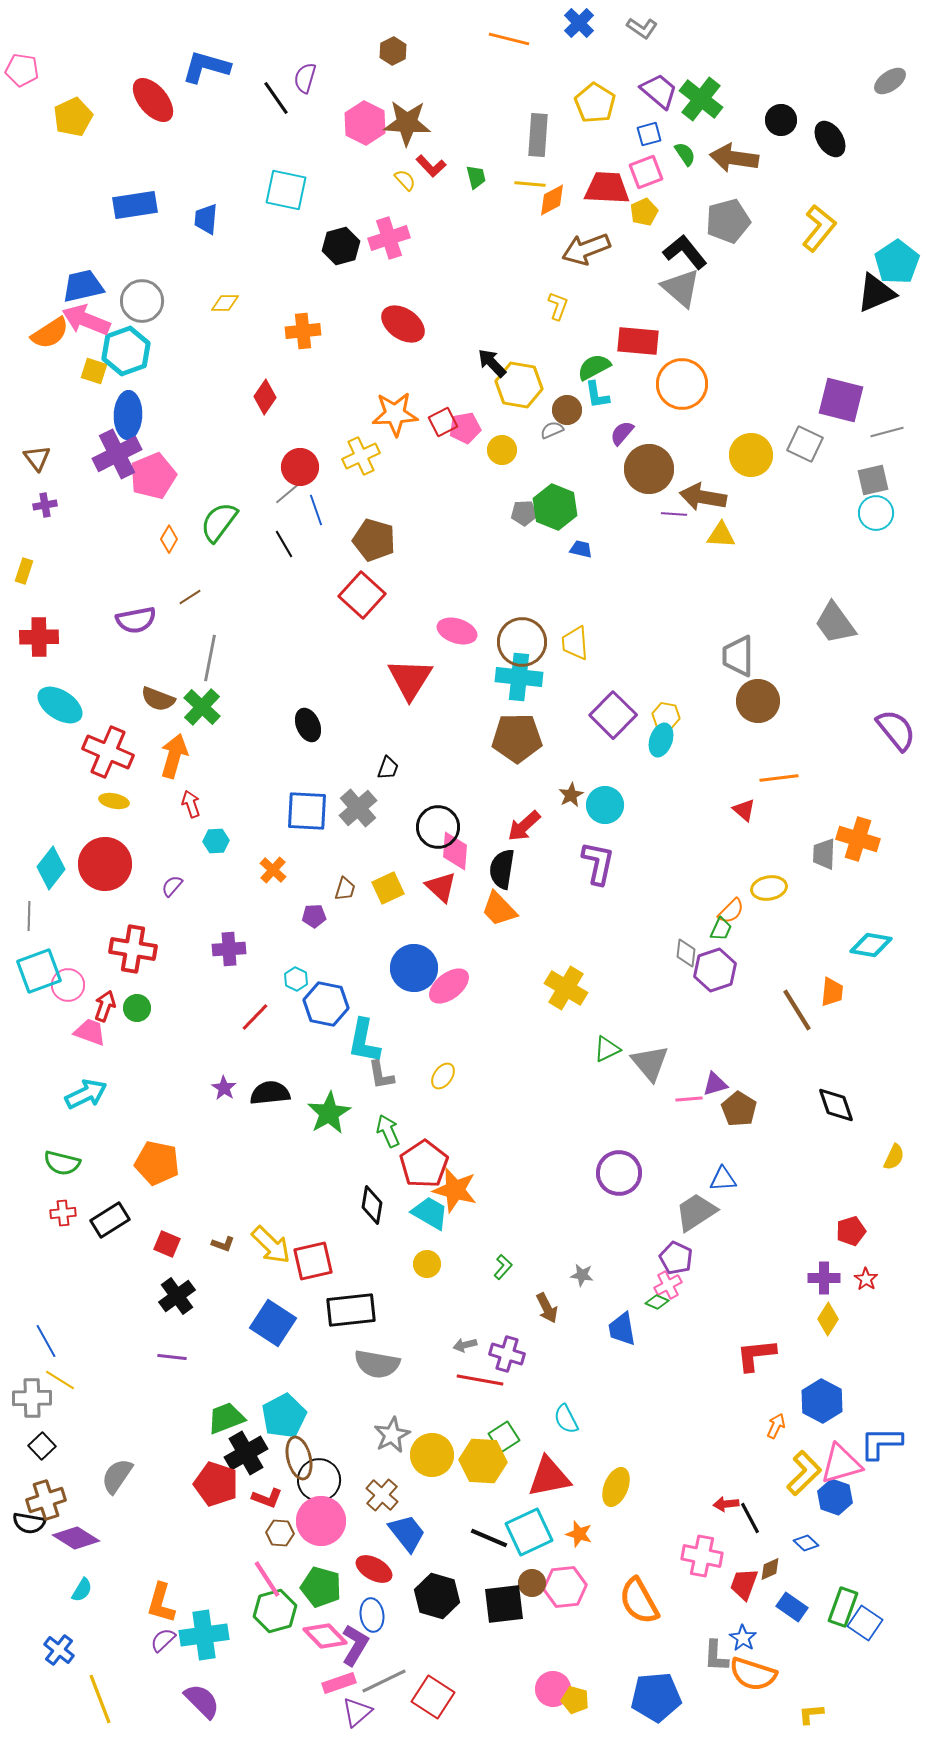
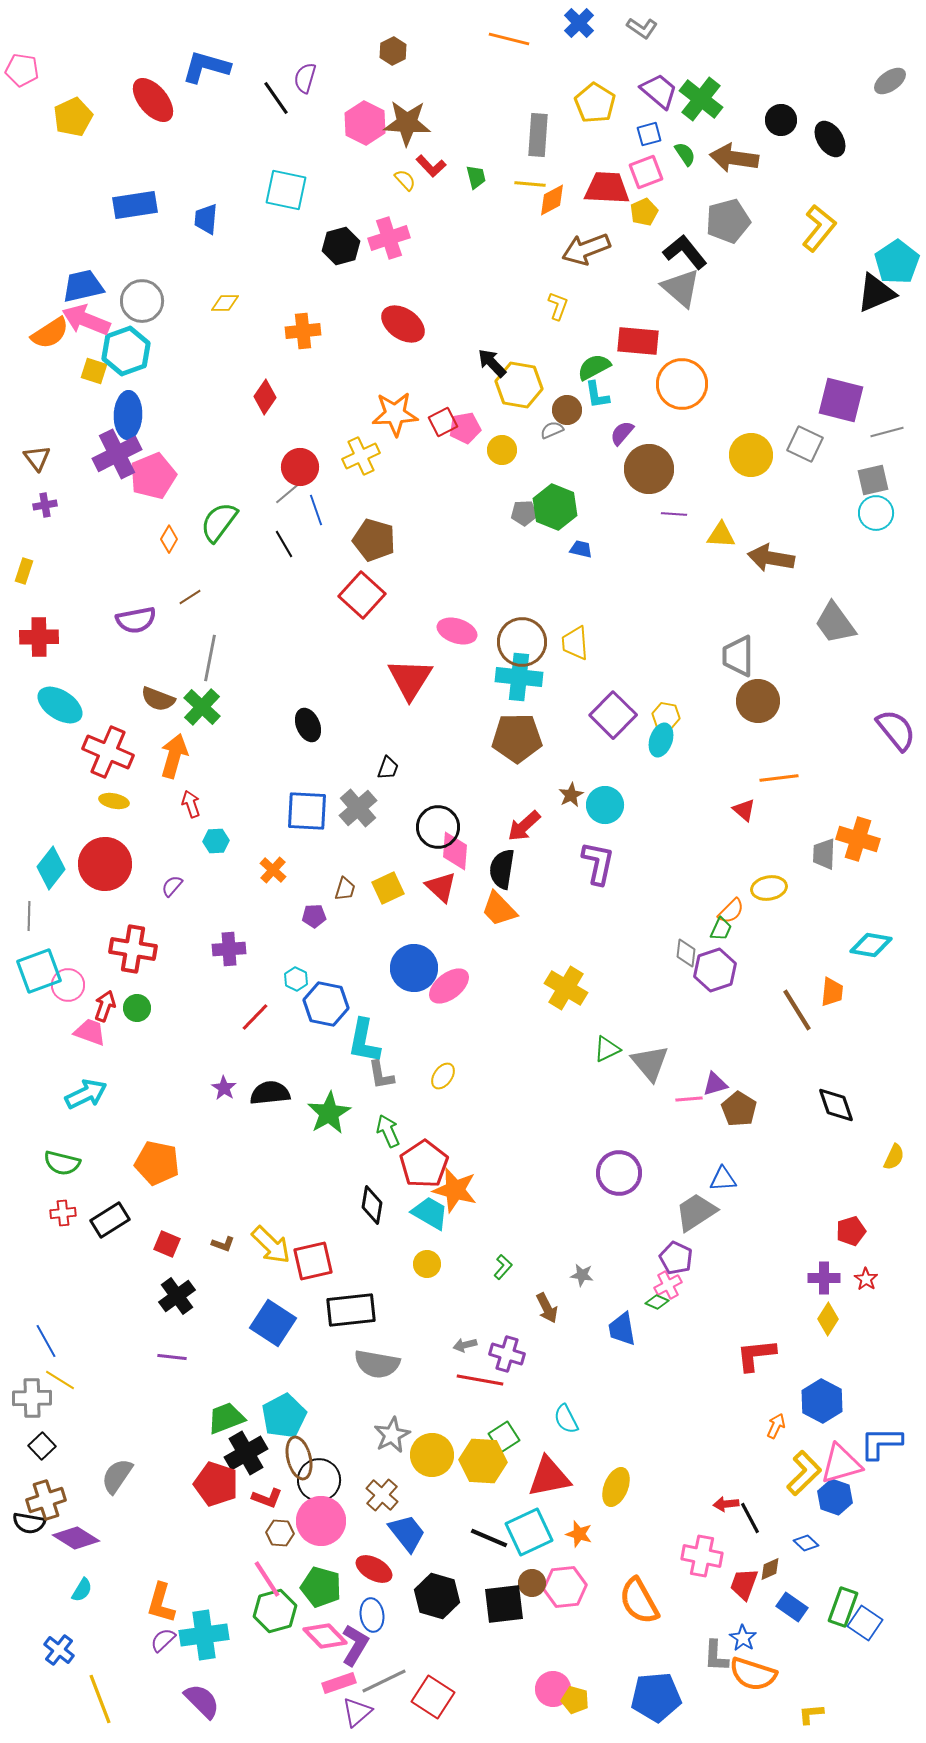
brown arrow at (703, 497): moved 68 px right, 61 px down
